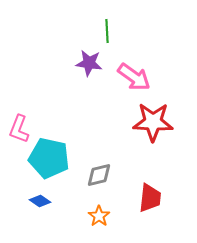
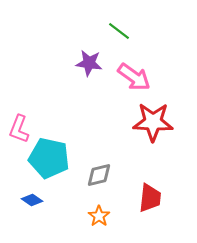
green line: moved 12 px right; rotated 50 degrees counterclockwise
blue diamond: moved 8 px left, 1 px up
